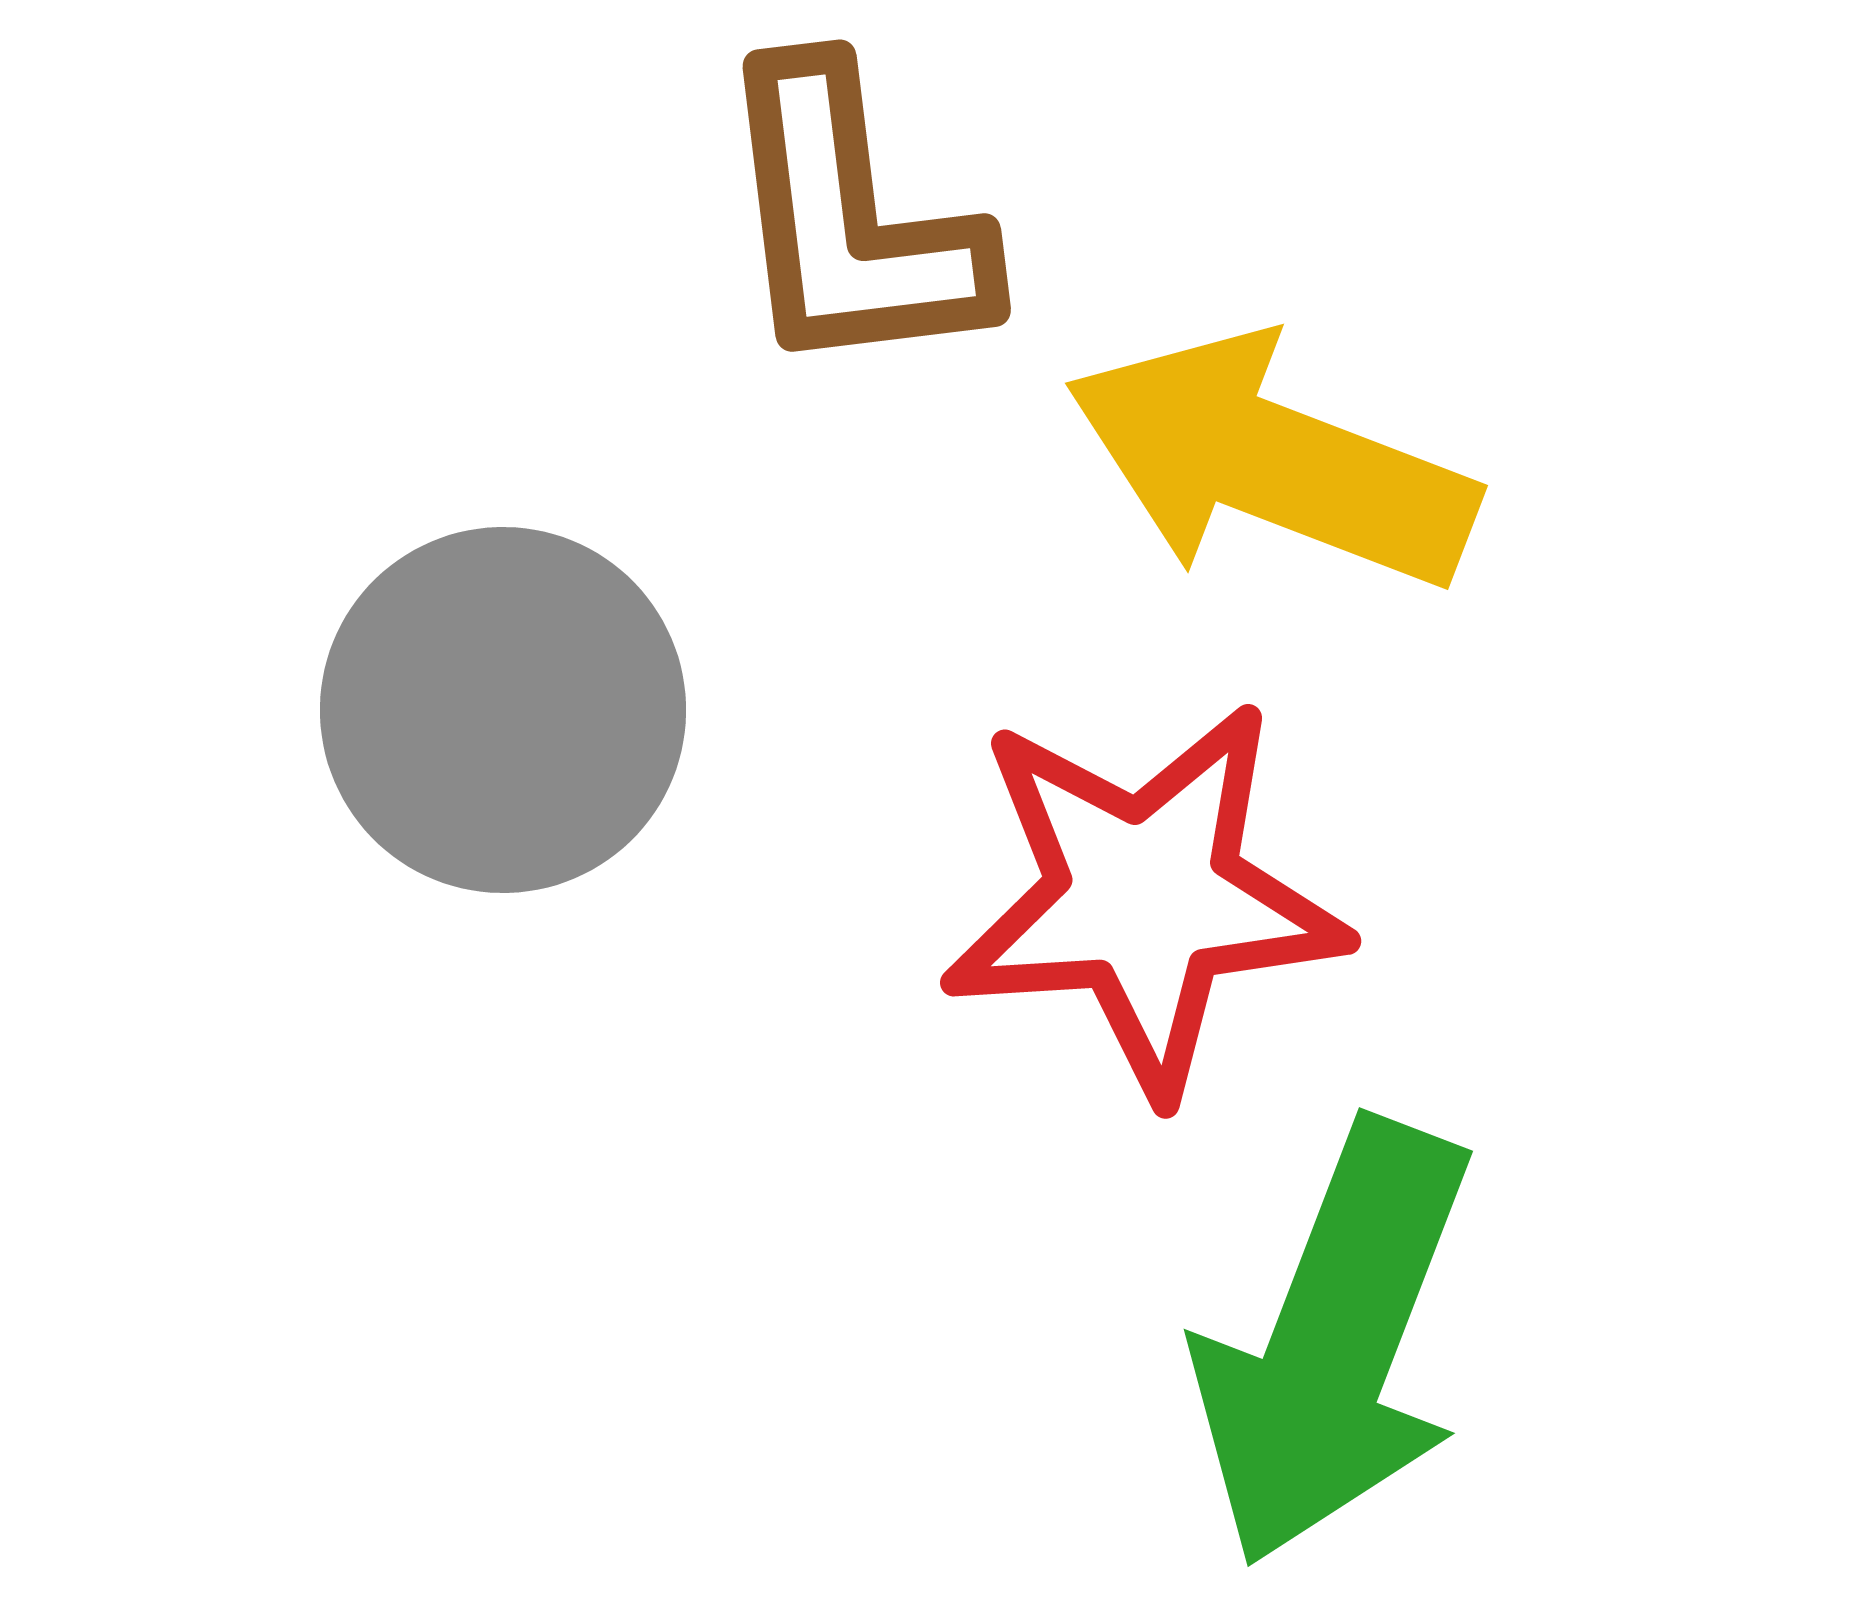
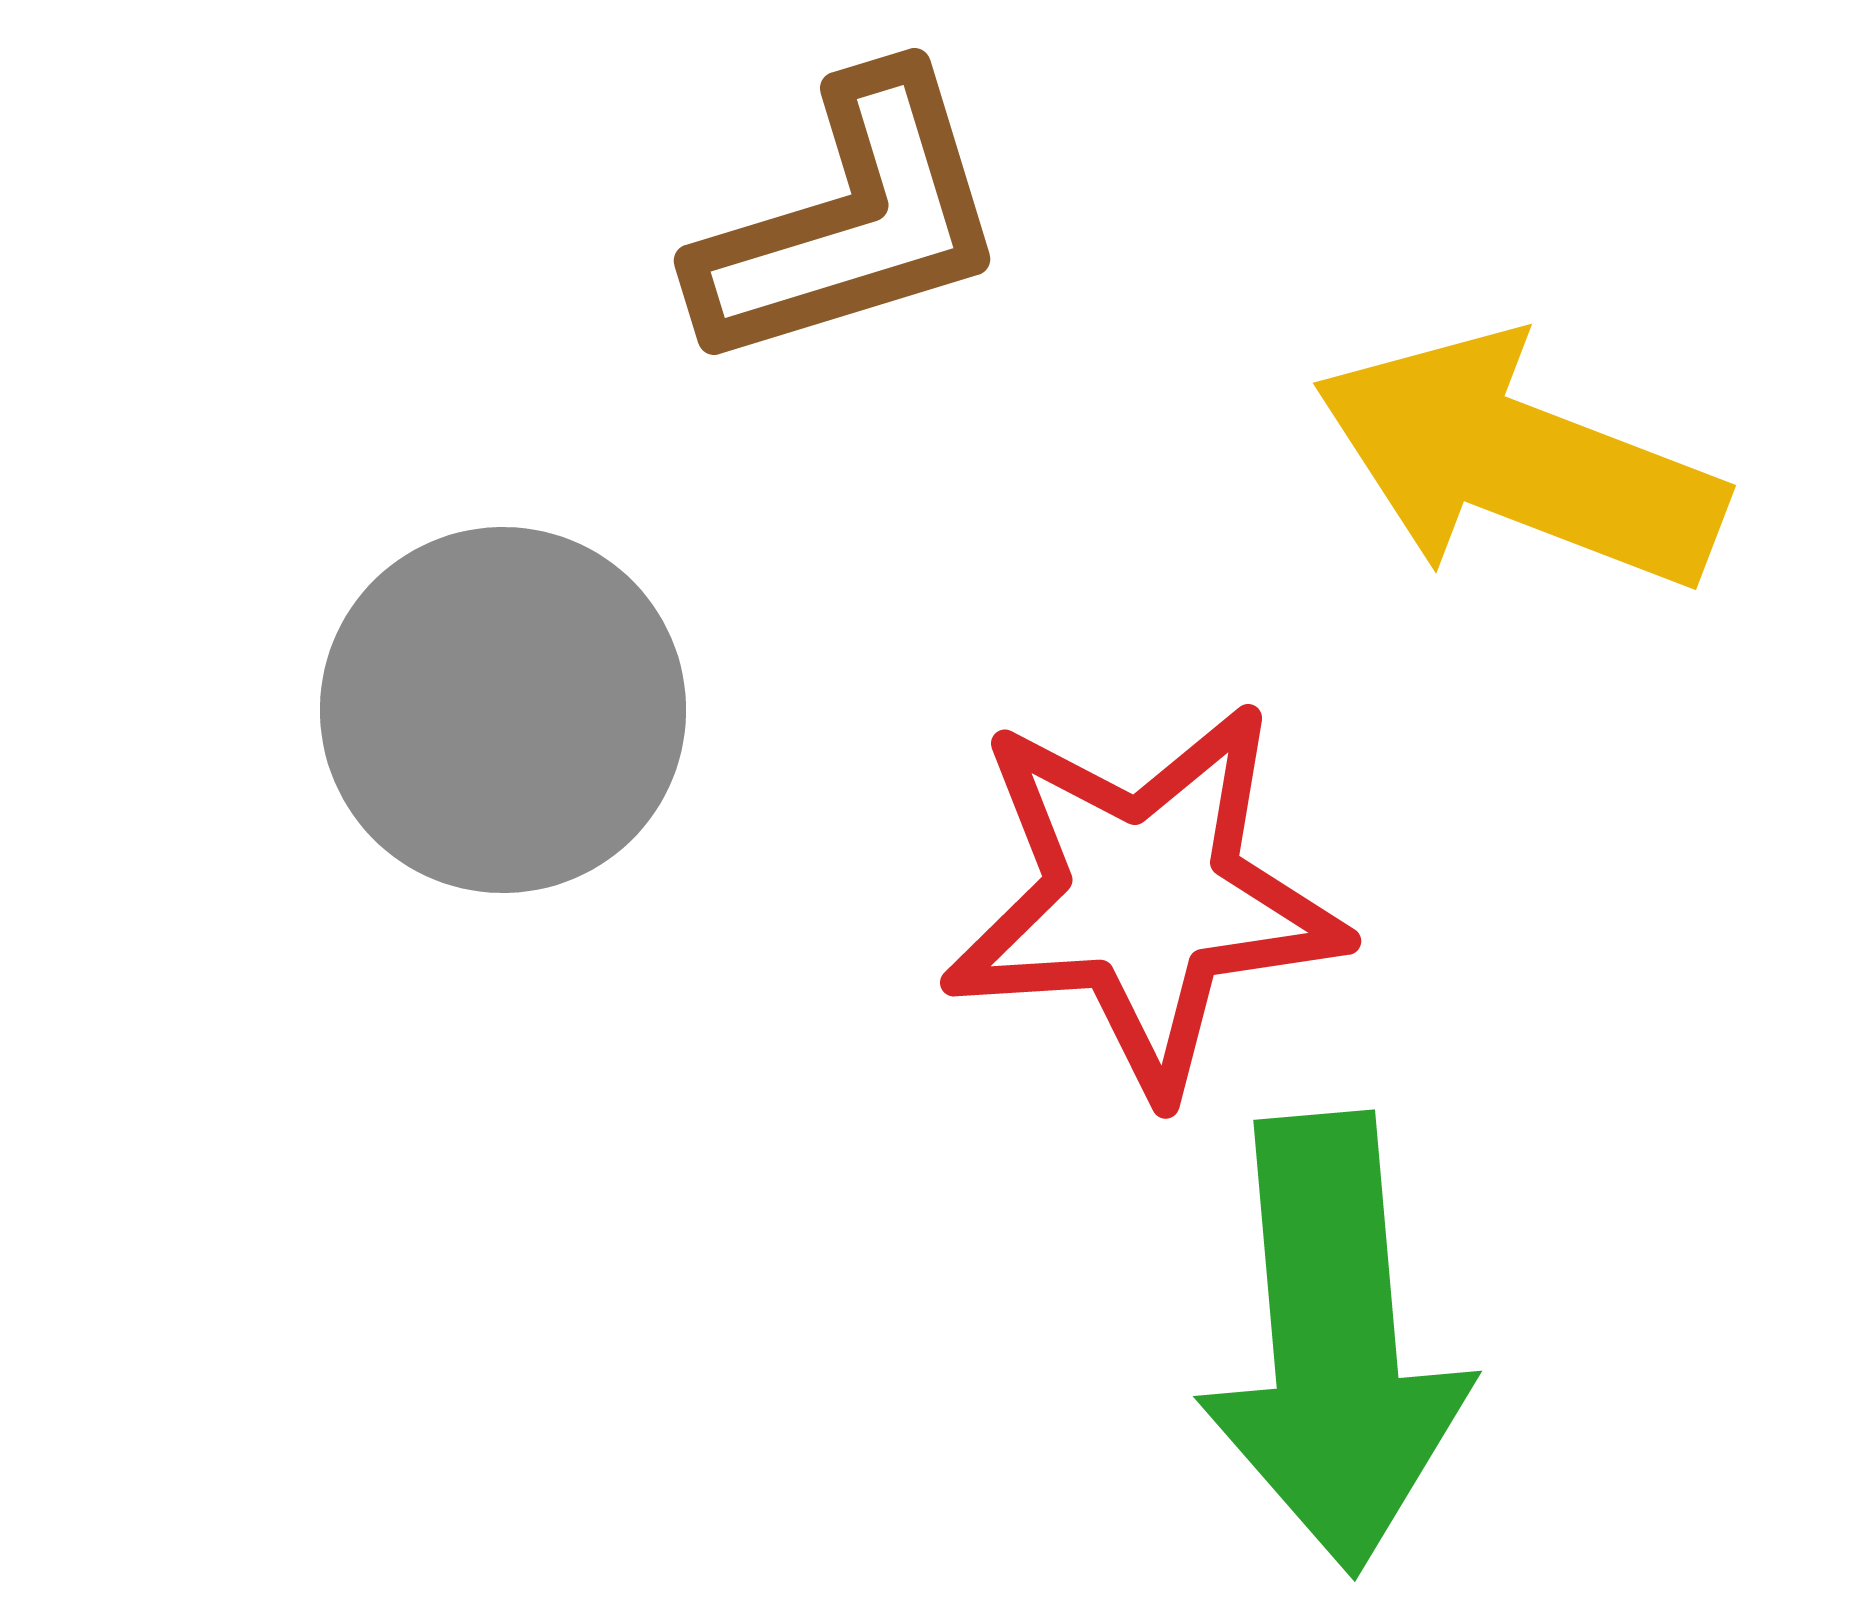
brown L-shape: rotated 100 degrees counterclockwise
yellow arrow: moved 248 px right
green arrow: rotated 26 degrees counterclockwise
